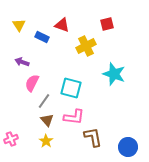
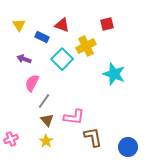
purple arrow: moved 2 px right, 3 px up
cyan square: moved 9 px left, 29 px up; rotated 30 degrees clockwise
